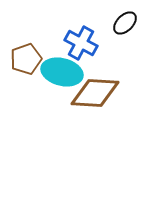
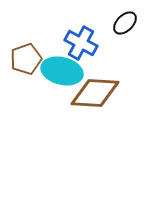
cyan ellipse: moved 1 px up
